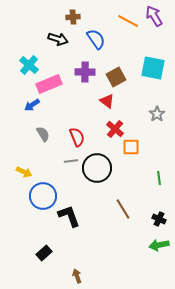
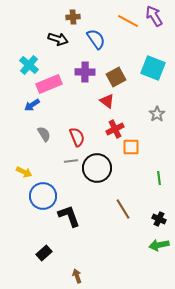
cyan square: rotated 10 degrees clockwise
red cross: rotated 24 degrees clockwise
gray semicircle: moved 1 px right
